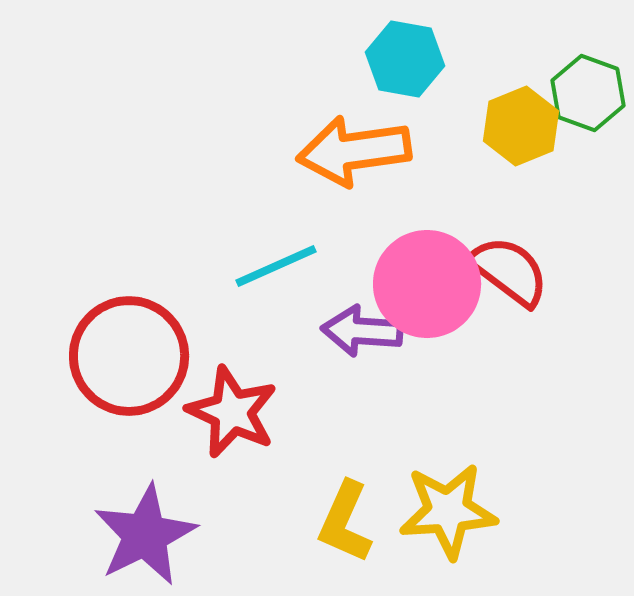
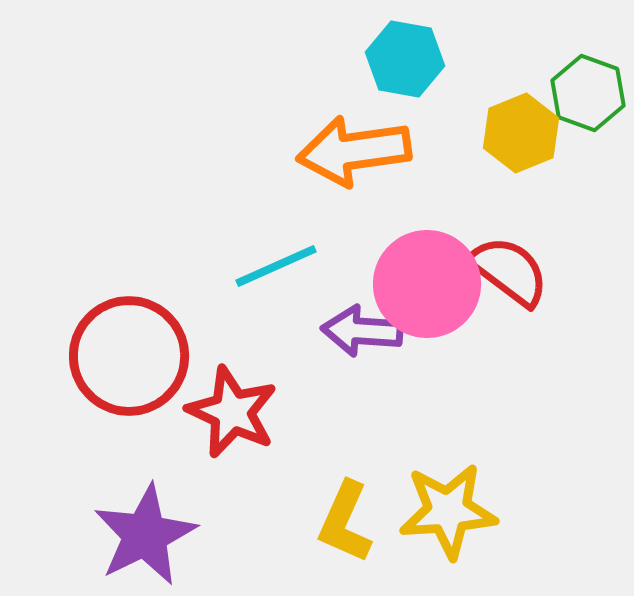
yellow hexagon: moved 7 px down
